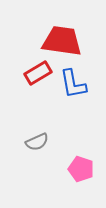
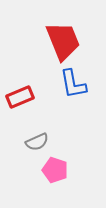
red trapezoid: moved 1 px right; rotated 60 degrees clockwise
red rectangle: moved 18 px left, 24 px down; rotated 8 degrees clockwise
pink pentagon: moved 26 px left, 1 px down
